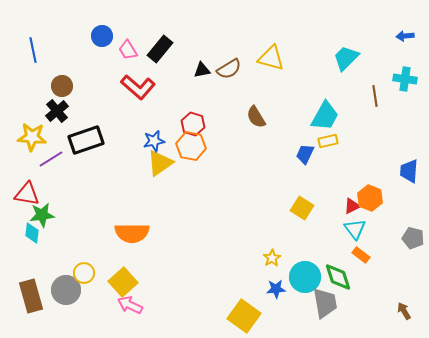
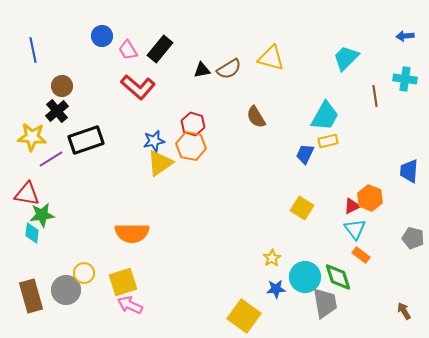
yellow square at (123, 282): rotated 24 degrees clockwise
